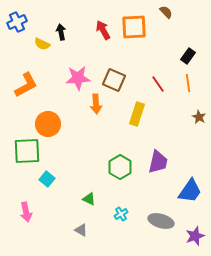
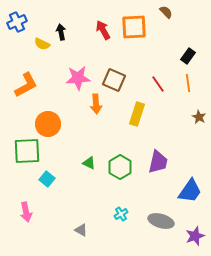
green triangle: moved 36 px up
